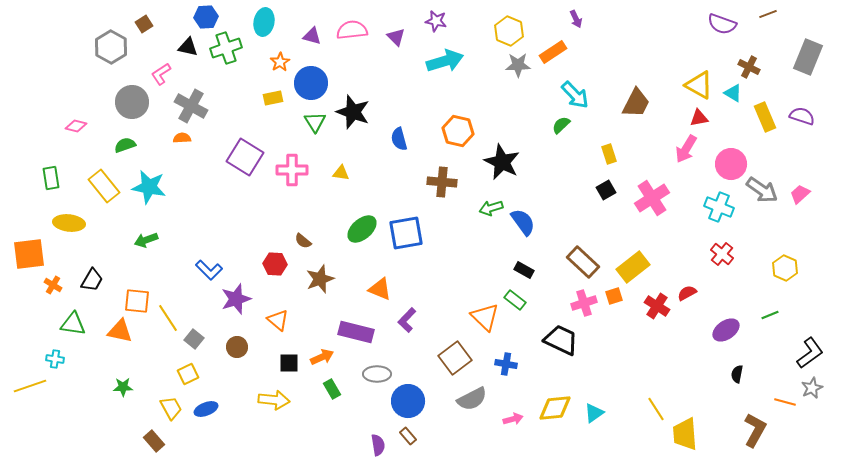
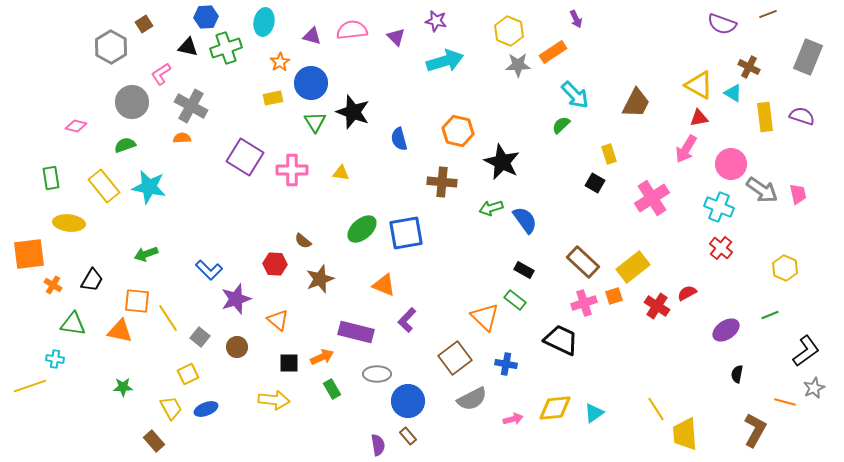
yellow rectangle at (765, 117): rotated 16 degrees clockwise
black square at (606, 190): moved 11 px left, 7 px up; rotated 30 degrees counterclockwise
pink trapezoid at (800, 194): moved 2 px left; rotated 120 degrees clockwise
blue semicircle at (523, 222): moved 2 px right, 2 px up
green arrow at (146, 240): moved 14 px down
red cross at (722, 254): moved 1 px left, 6 px up
orange triangle at (380, 289): moved 4 px right, 4 px up
gray square at (194, 339): moved 6 px right, 2 px up
black L-shape at (810, 353): moved 4 px left, 2 px up
gray star at (812, 388): moved 2 px right
